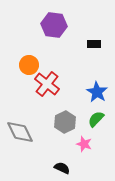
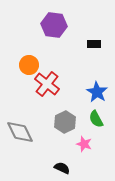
green semicircle: rotated 72 degrees counterclockwise
